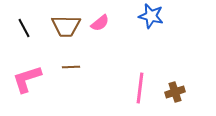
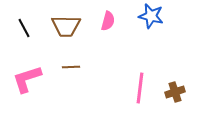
pink semicircle: moved 8 px right, 2 px up; rotated 36 degrees counterclockwise
